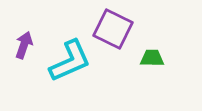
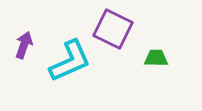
green trapezoid: moved 4 px right
